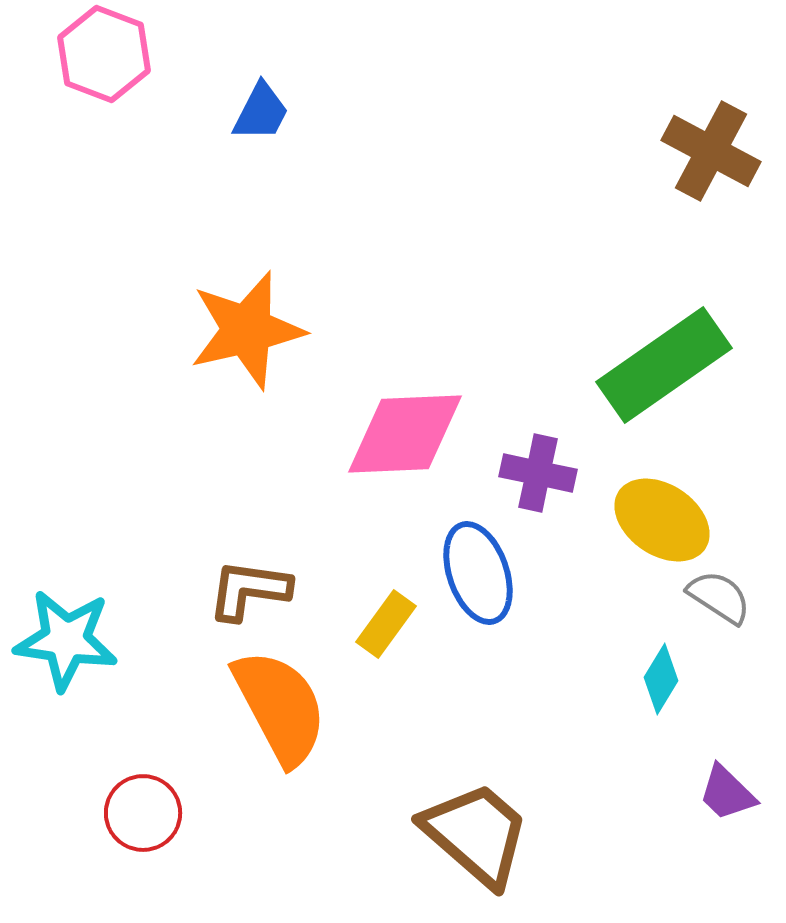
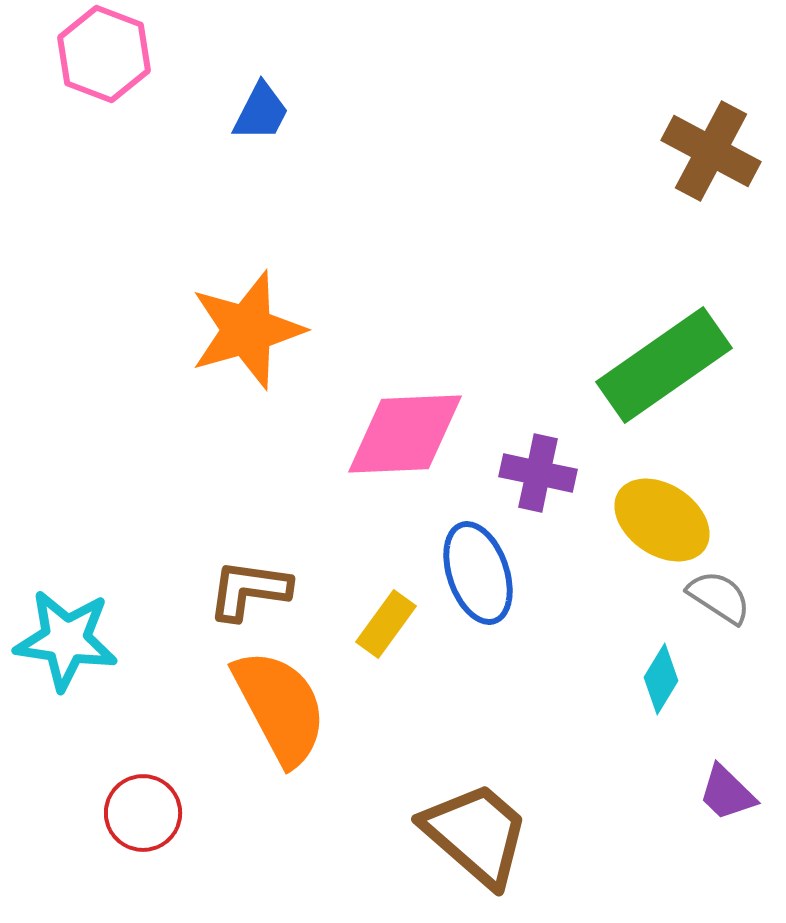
orange star: rotated 3 degrees counterclockwise
